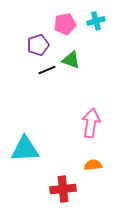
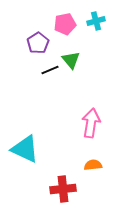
purple pentagon: moved 2 px up; rotated 15 degrees counterclockwise
green triangle: rotated 30 degrees clockwise
black line: moved 3 px right
cyan triangle: rotated 28 degrees clockwise
